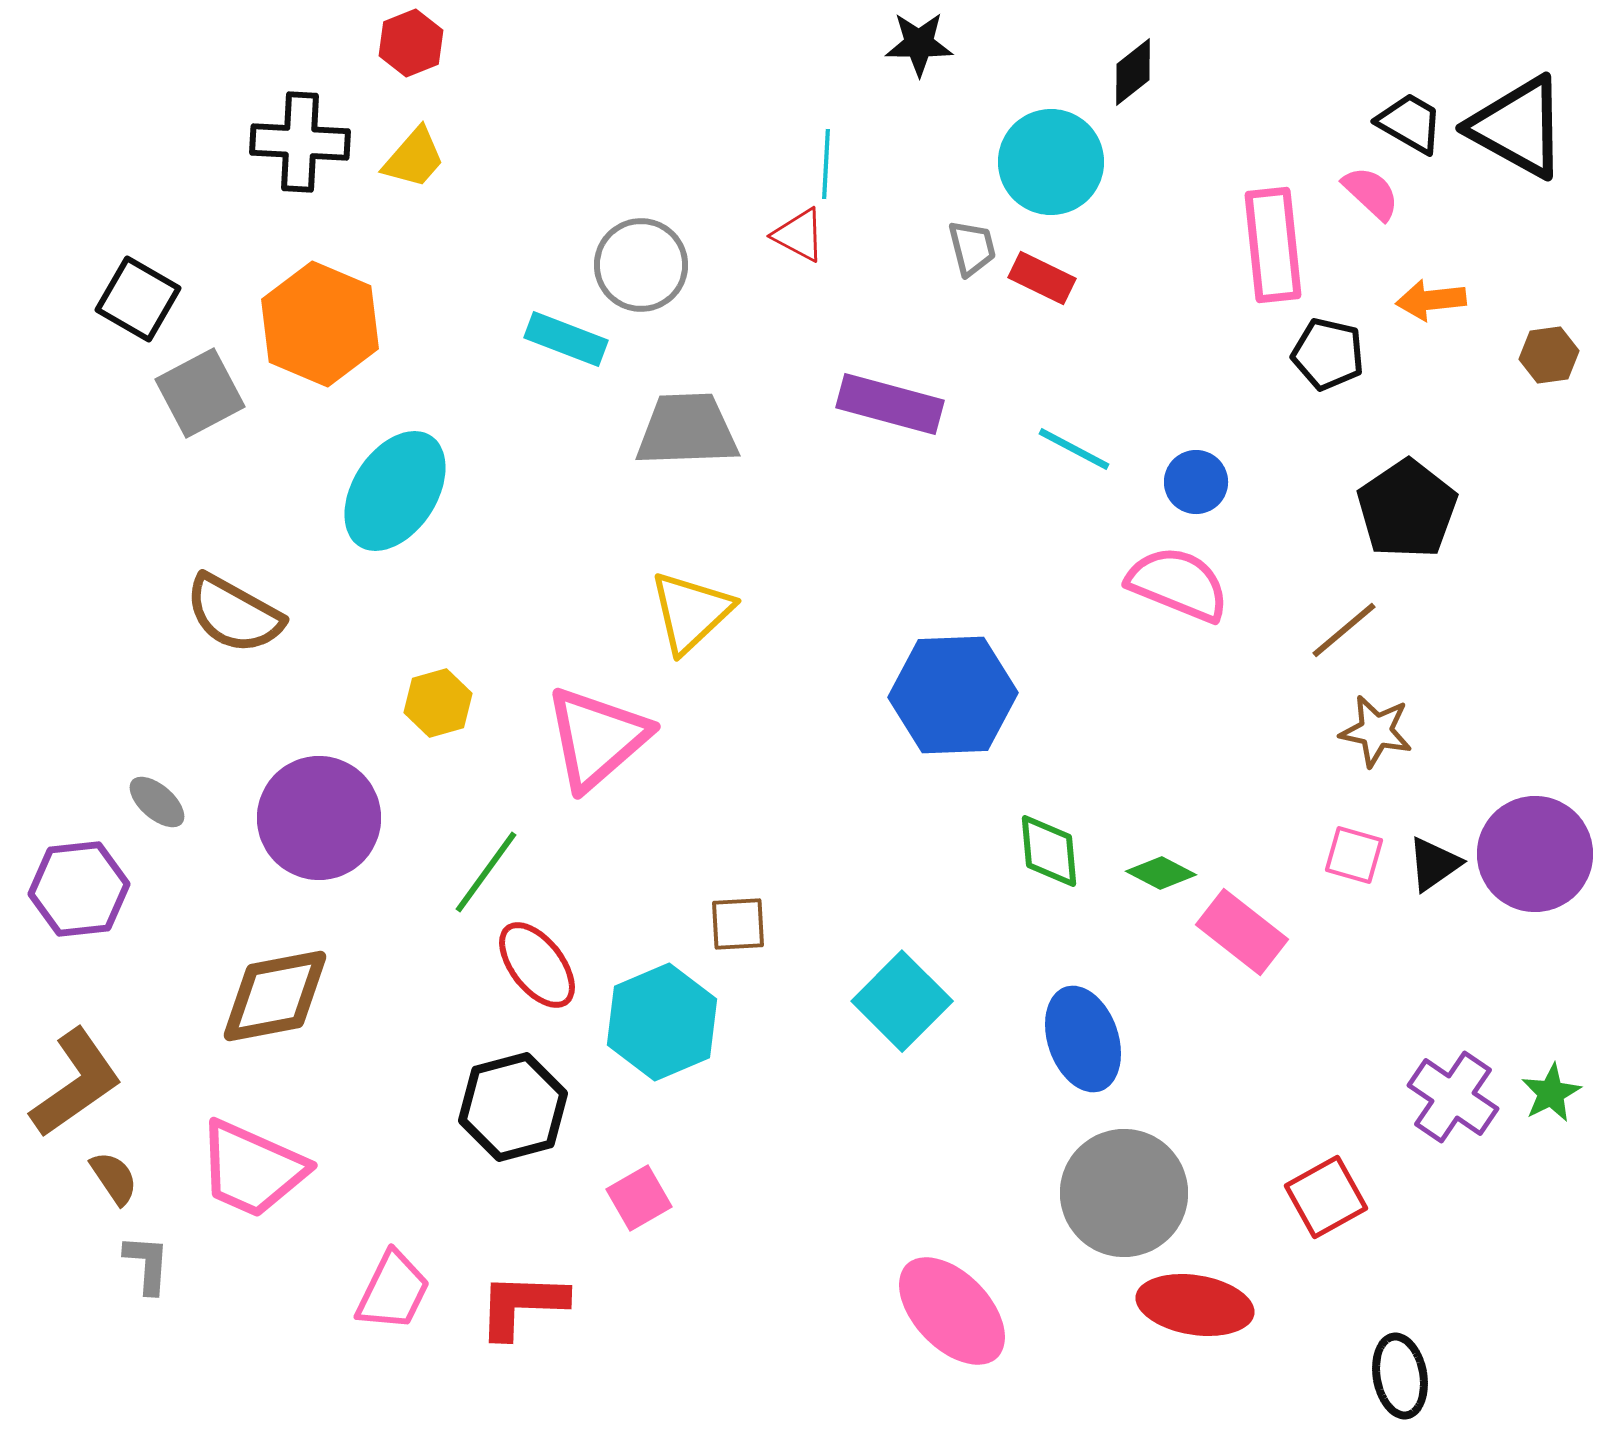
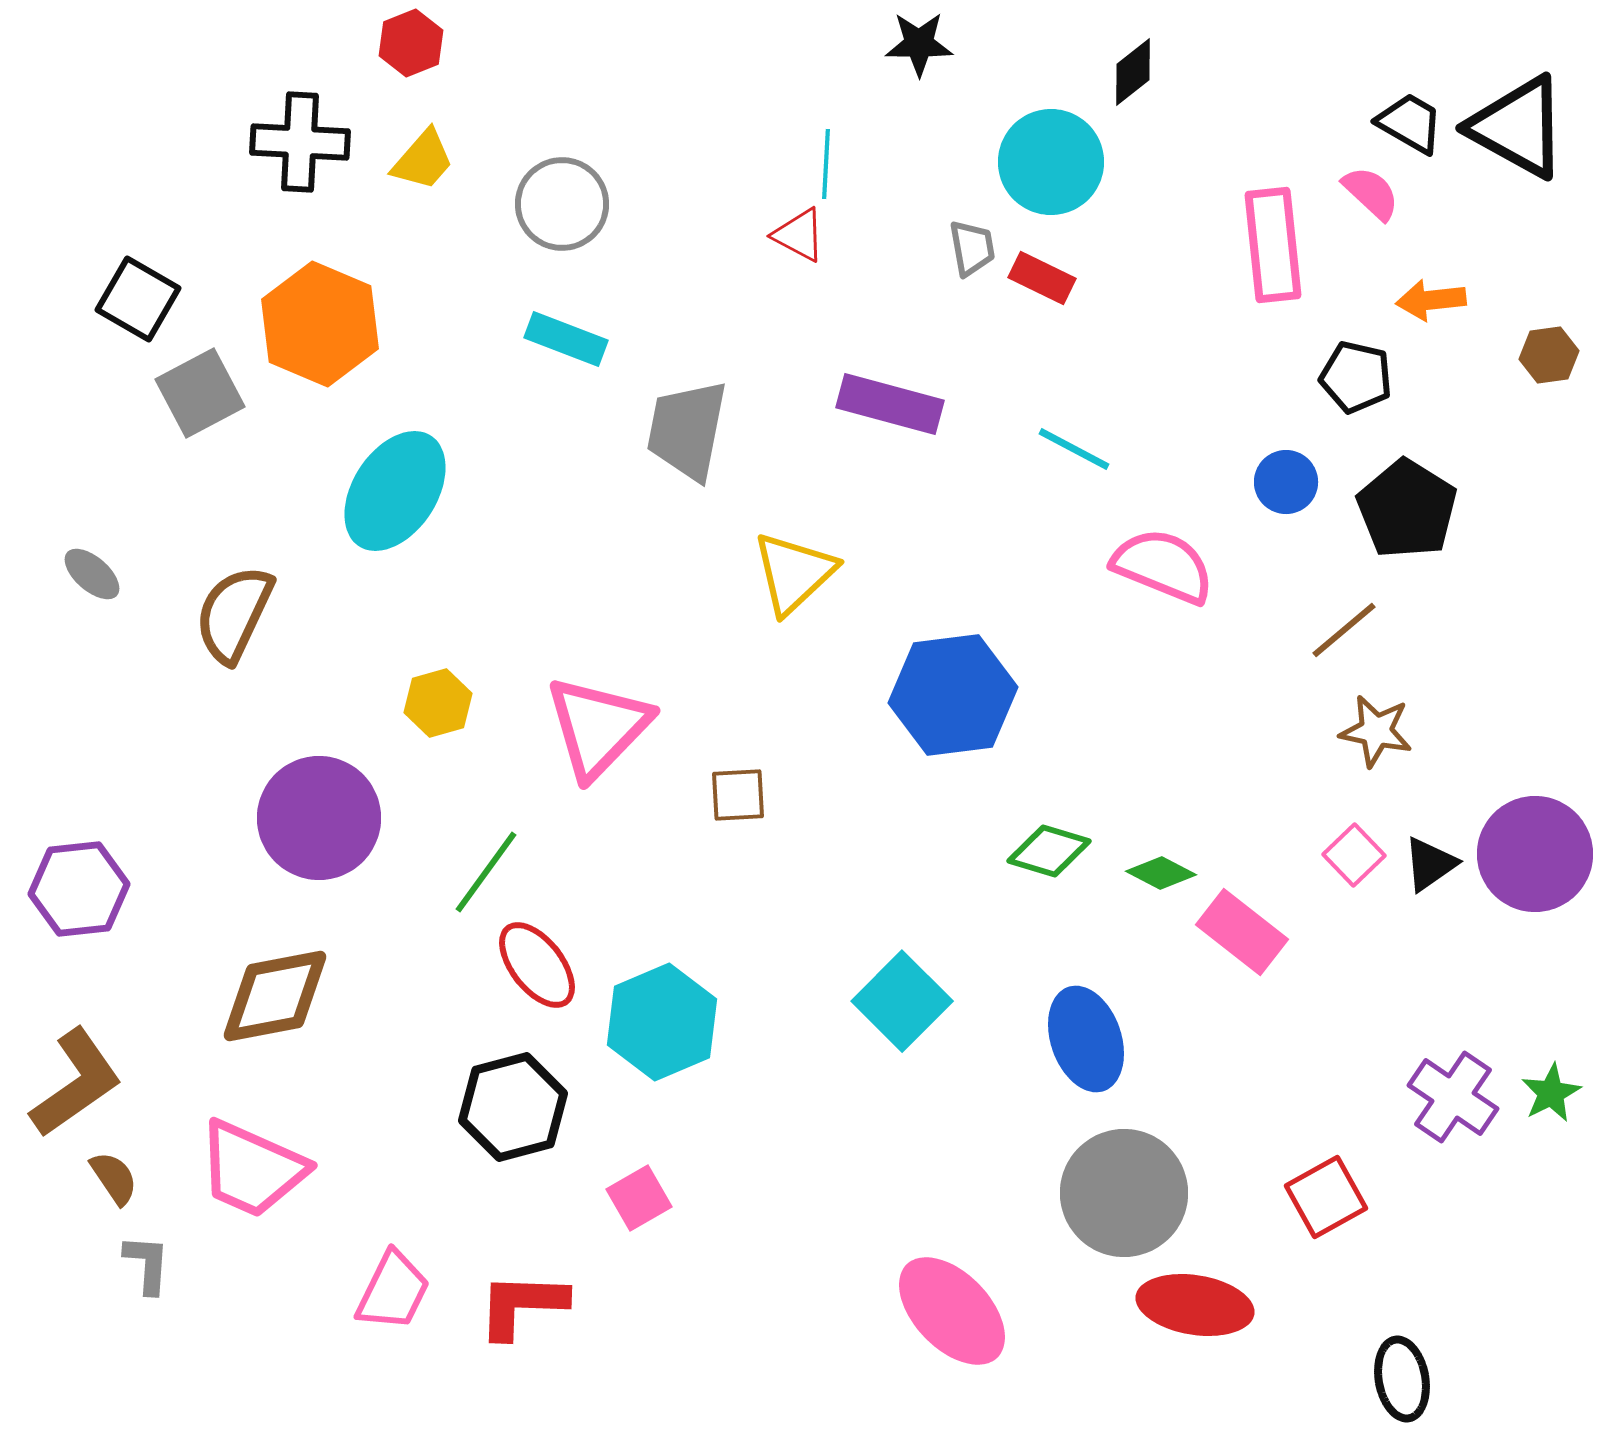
yellow trapezoid at (414, 158): moved 9 px right, 2 px down
gray trapezoid at (972, 248): rotated 4 degrees clockwise
gray circle at (641, 265): moved 79 px left, 61 px up
black pentagon at (1328, 354): moved 28 px right, 23 px down
gray trapezoid at (687, 430): rotated 77 degrees counterclockwise
blue circle at (1196, 482): moved 90 px right
black pentagon at (1407, 509): rotated 6 degrees counterclockwise
pink semicircle at (1178, 584): moved 15 px left, 18 px up
yellow triangle at (691, 612): moved 103 px right, 39 px up
brown semicircle at (234, 614): rotated 86 degrees clockwise
blue hexagon at (953, 695): rotated 5 degrees counterclockwise
pink triangle at (597, 738): moved 1 px right, 11 px up; rotated 5 degrees counterclockwise
gray ellipse at (157, 802): moved 65 px left, 228 px up
green diamond at (1049, 851): rotated 68 degrees counterclockwise
pink square at (1354, 855): rotated 30 degrees clockwise
black triangle at (1434, 864): moved 4 px left
brown square at (738, 924): moved 129 px up
blue ellipse at (1083, 1039): moved 3 px right
black ellipse at (1400, 1376): moved 2 px right, 3 px down
